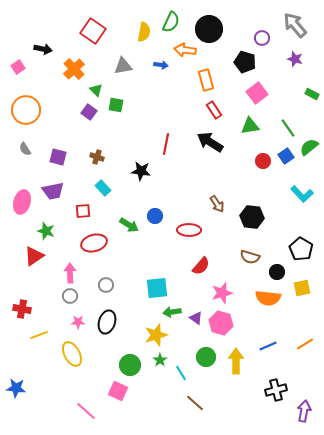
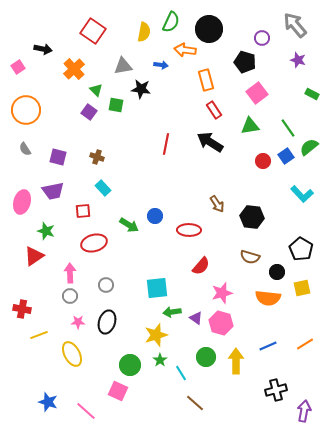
purple star at (295, 59): moved 3 px right, 1 px down
black star at (141, 171): moved 82 px up
blue star at (16, 388): moved 32 px right, 14 px down; rotated 12 degrees clockwise
